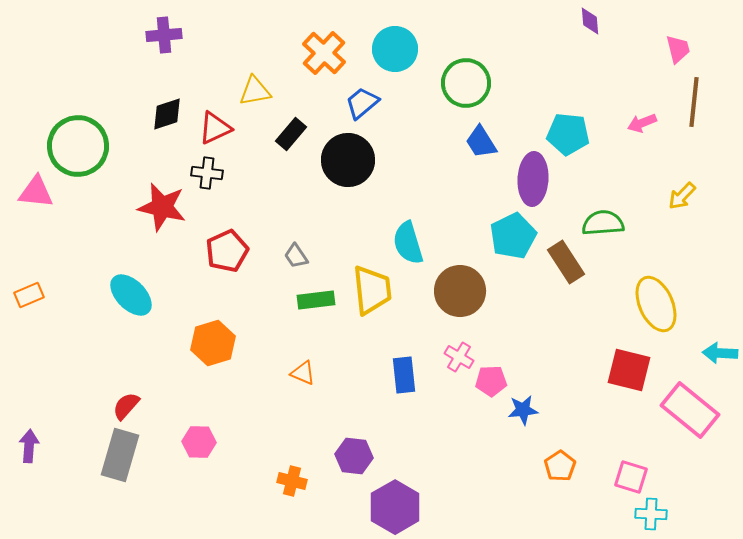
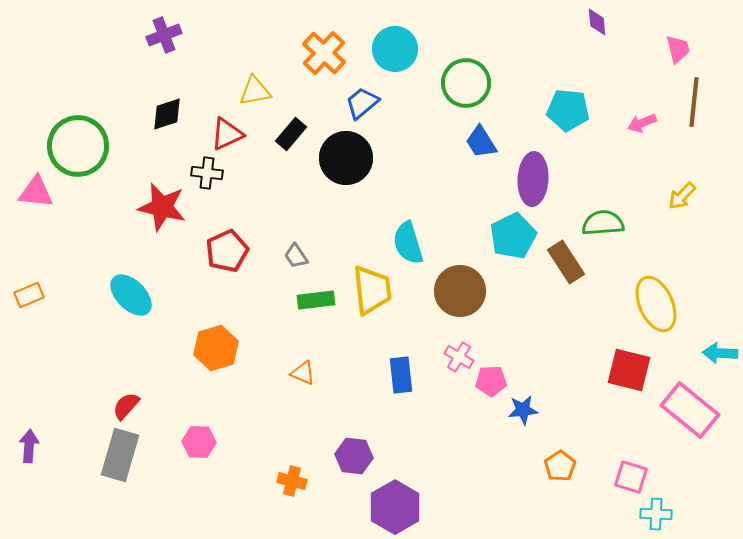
purple diamond at (590, 21): moved 7 px right, 1 px down
purple cross at (164, 35): rotated 16 degrees counterclockwise
red triangle at (215, 128): moved 12 px right, 6 px down
cyan pentagon at (568, 134): moved 24 px up
black circle at (348, 160): moved 2 px left, 2 px up
orange hexagon at (213, 343): moved 3 px right, 5 px down
blue rectangle at (404, 375): moved 3 px left
cyan cross at (651, 514): moved 5 px right
